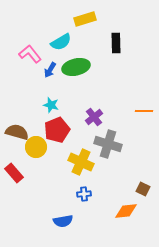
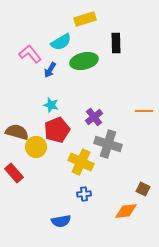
green ellipse: moved 8 px right, 6 px up
blue semicircle: moved 2 px left
